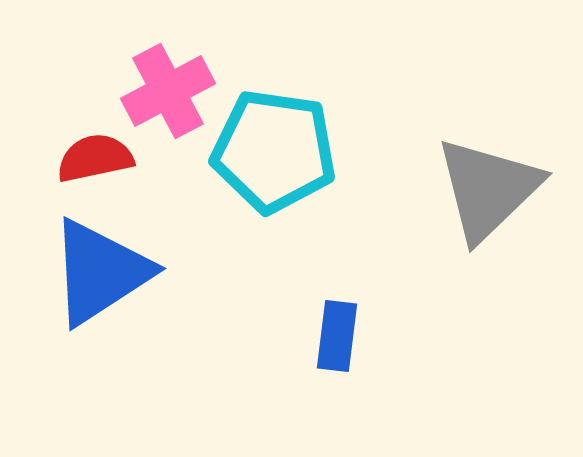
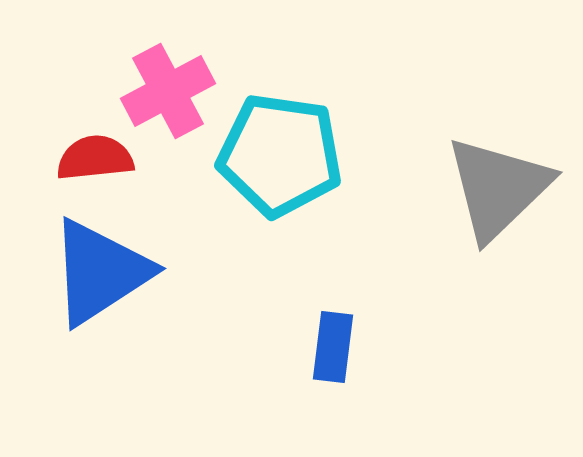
cyan pentagon: moved 6 px right, 4 px down
red semicircle: rotated 6 degrees clockwise
gray triangle: moved 10 px right, 1 px up
blue rectangle: moved 4 px left, 11 px down
